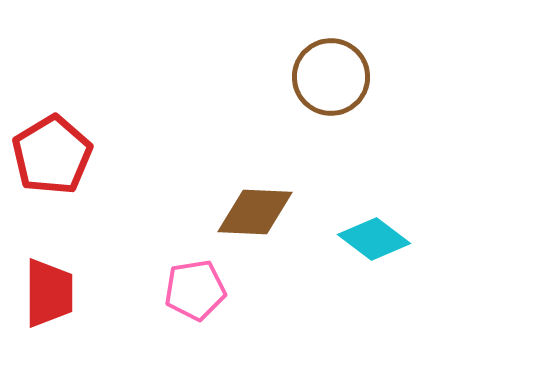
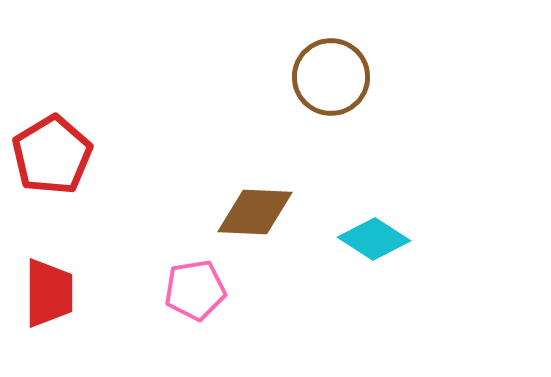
cyan diamond: rotated 4 degrees counterclockwise
